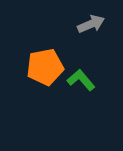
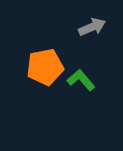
gray arrow: moved 1 px right, 3 px down
